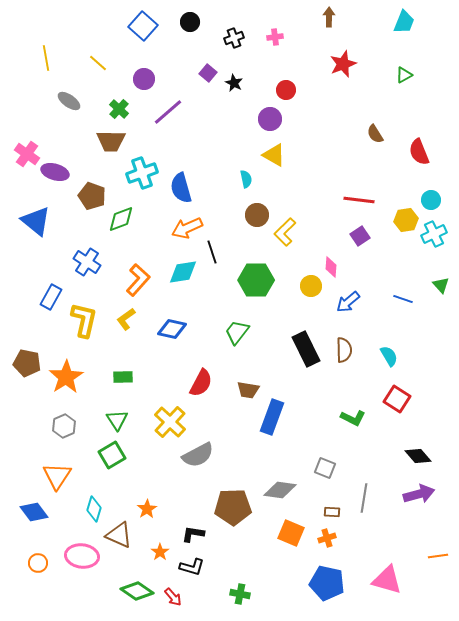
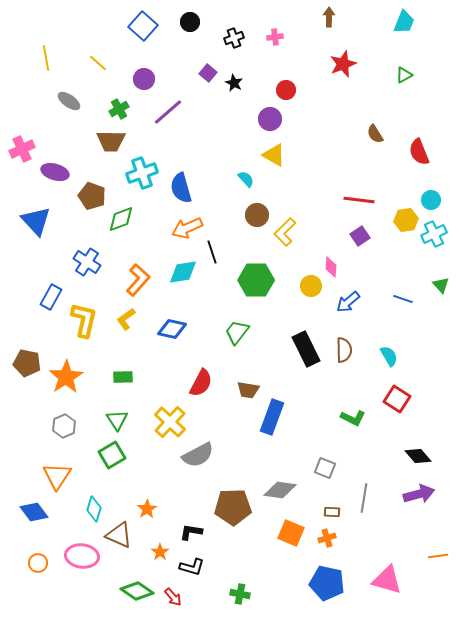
green cross at (119, 109): rotated 18 degrees clockwise
pink cross at (27, 154): moved 5 px left, 5 px up; rotated 30 degrees clockwise
cyan semicircle at (246, 179): rotated 30 degrees counterclockwise
blue triangle at (36, 221): rotated 8 degrees clockwise
black L-shape at (193, 534): moved 2 px left, 2 px up
